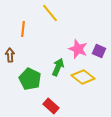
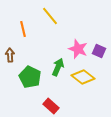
yellow line: moved 3 px down
orange line: rotated 21 degrees counterclockwise
green pentagon: moved 2 px up
